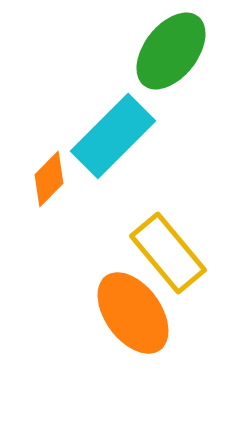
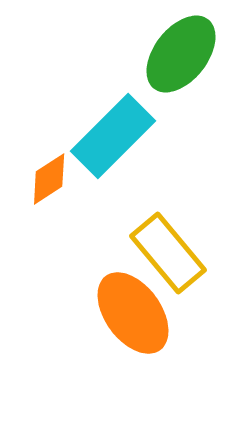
green ellipse: moved 10 px right, 3 px down
orange diamond: rotated 12 degrees clockwise
